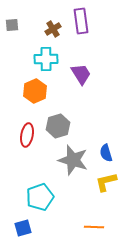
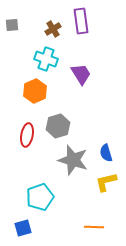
cyan cross: rotated 20 degrees clockwise
